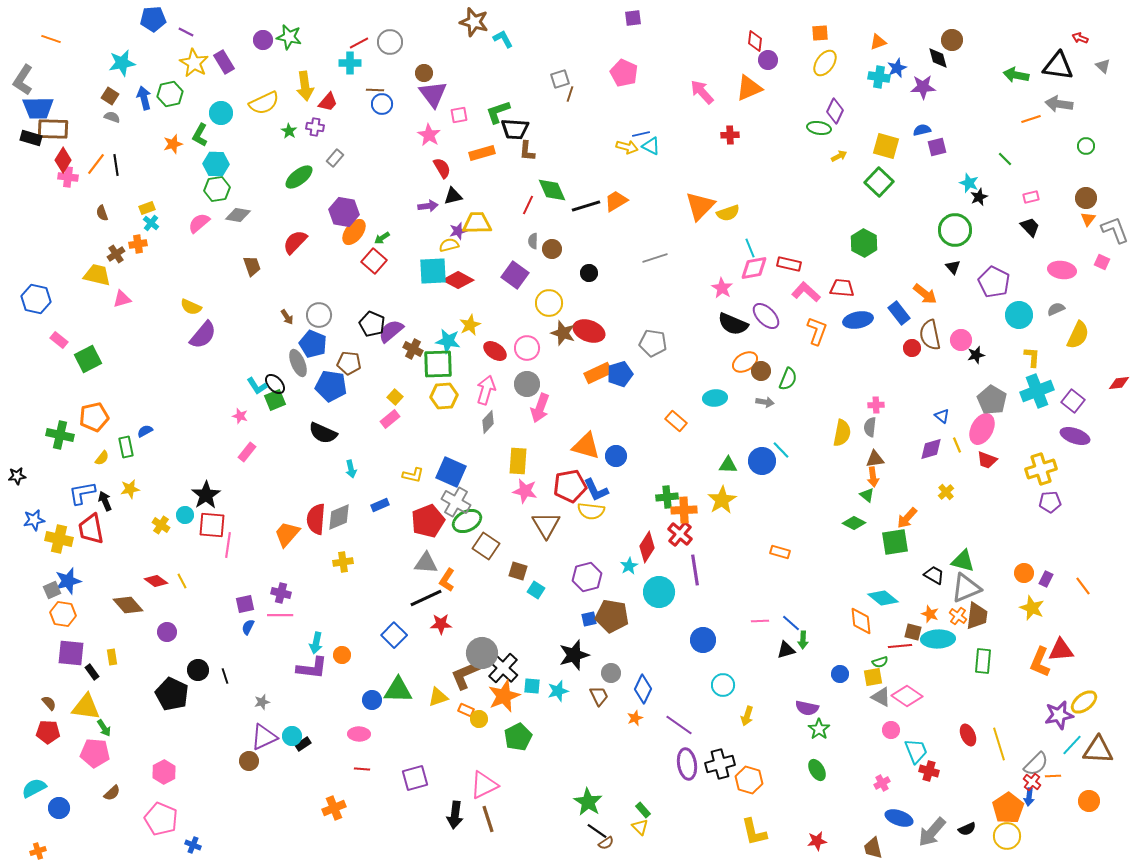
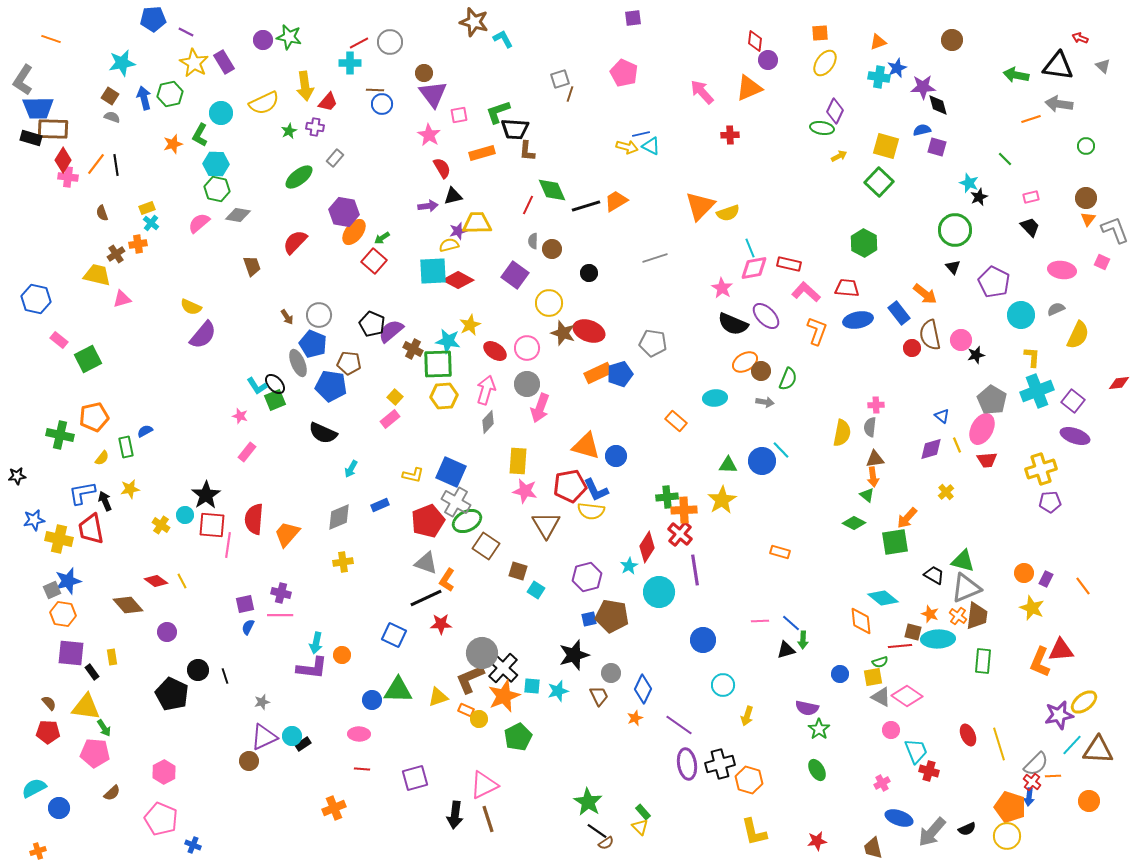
black diamond at (938, 58): moved 47 px down
green ellipse at (819, 128): moved 3 px right
green star at (289, 131): rotated 14 degrees clockwise
purple square at (937, 147): rotated 30 degrees clockwise
green hexagon at (217, 189): rotated 20 degrees clockwise
red trapezoid at (842, 288): moved 5 px right
cyan circle at (1019, 315): moved 2 px right
red trapezoid at (987, 460): rotated 25 degrees counterclockwise
cyan arrow at (351, 469): rotated 42 degrees clockwise
red semicircle at (316, 519): moved 62 px left
gray triangle at (426, 563): rotated 15 degrees clockwise
blue square at (394, 635): rotated 20 degrees counterclockwise
brown L-shape at (465, 675): moved 5 px right, 4 px down
orange pentagon at (1008, 808): moved 2 px right, 1 px up; rotated 20 degrees counterclockwise
green rectangle at (643, 810): moved 2 px down
